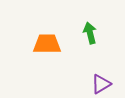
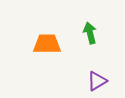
purple triangle: moved 4 px left, 3 px up
